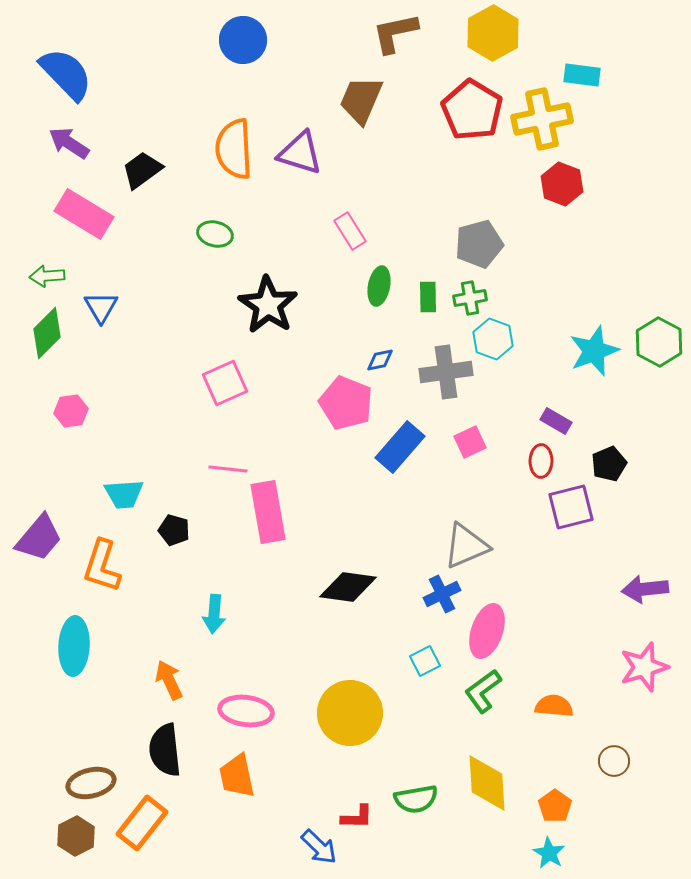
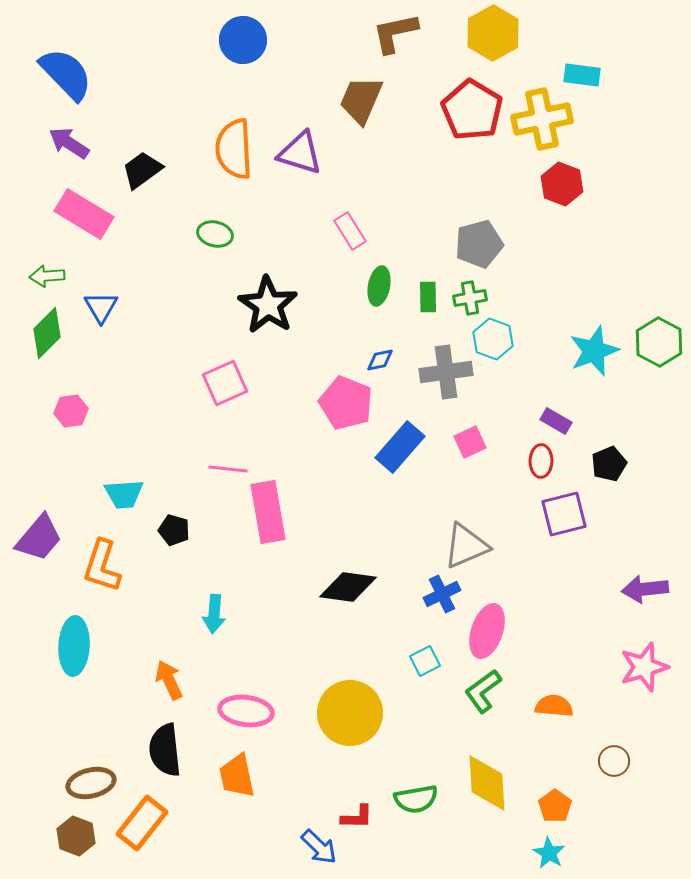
purple square at (571, 507): moved 7 px left, 7 px down
brown hexagon at (76, 836): rotated 12 degrees counterclockwise
